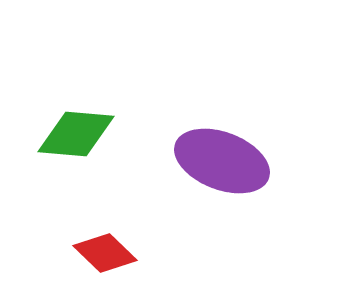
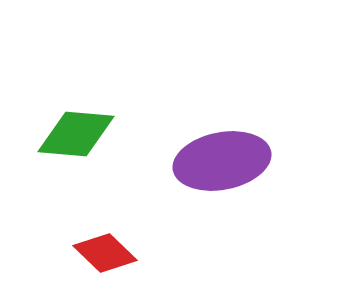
purple ellipse: rotated 32 degrees counterclockwise
